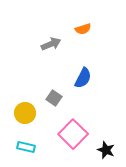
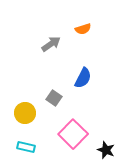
gray arrow: rotated 12 degrees counterclockwise
